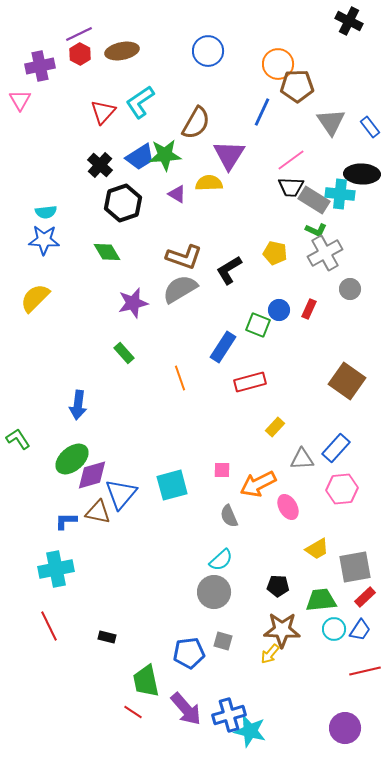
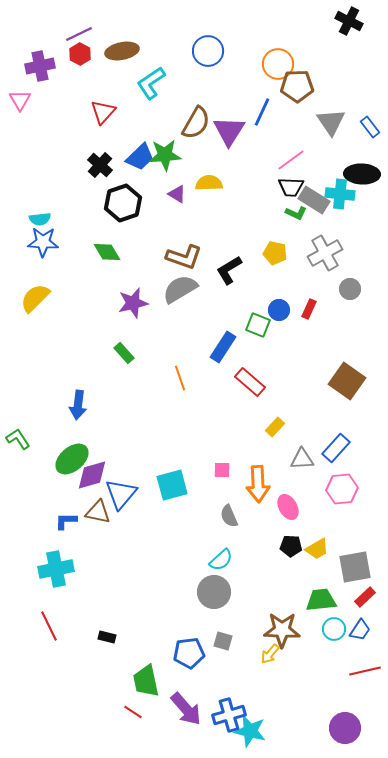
cyan L-shape at (140, 102): moved 11 px right, 19 px up
purple triangle at (229, 155): moved 24 px up
blue trapezoid at (140, 157): rotated 12 degrees counterclockwise
cyan semicircle at (46, 212): moved 6 px left, 7 px down
green L-shape at (316, 230): moved 20 px left, 17 px up
blue star at (44, 240): moved 1 px left, 2 px down
red rectangle at (250, 382): rotated 56 degrees clockwise
orange arrow at (258, 484): rotated 66 degrees counterclockwise
black pentagon at (278, 586): moved 13 px right, 40 px up
